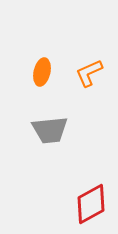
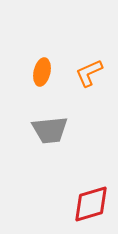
red diamond: rotated 12 degrees clockwise
